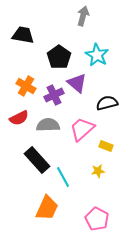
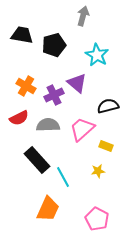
black trapezoid: moved 1 px left
black pentagon: moved 5 px left, 12 px up; rotated 20 degrees clockwise
black semicircle: moved 1 px right, 3 px down
orange trapezoid: moved 1 px right, 1 px down
